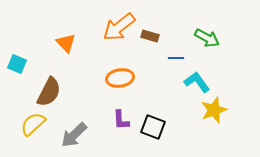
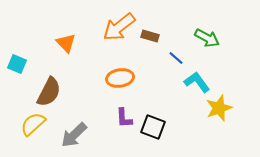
blue line: rotated 42 degrees clockwise
yellow star: moved 5 px right, 2 px up
purple L-shape: moved 3 px right, 2 px up
